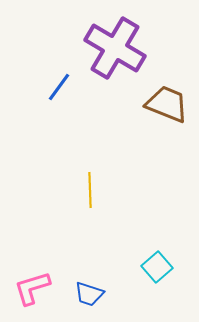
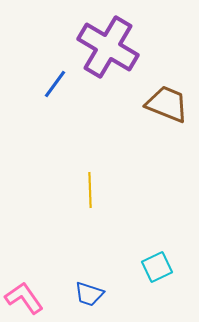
purple cross: moved 7 px left, 1 px up
blue line: moved 4 px left, 3 px up
cyan square: rotated 16 degrees clockwise
pink L-shape: moved 8 px left, 10 px down; rotated 72 degrees clockwise
